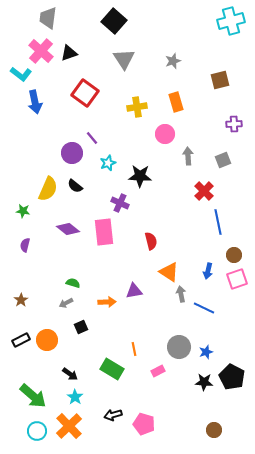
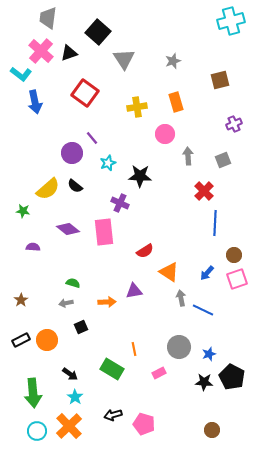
black square at (114, 21): moved 16 px left, 11 px down
purple cross at (234, 124): rotated 21 degrees counterclockwise
yellow semicircle at (48, 189): rotated 25 degrees clockwise
blue line at (218, 222): moved 3 px left, 1 px down; rotated 15 degrees clockwise
red semicircle at (151, 241): moved 6 px left, 10 px down; rotated 72 degrees clockwise
purple semicircle at (25, 245): moved 8 px right, 2 px down; rotated 80 degrees clockwise
blue arrow at (208, 271): moved 1 px left, 2 px down; rotated 28 degrees clockwise
gray arrow at (181, 294): moved 4 px down
gray arrow at (66, 303): rotated 16 degrees clockwise
blue line at (204, 308): moved 1 px left, 2 px down
blue star at (206, 352): moved 3 px right, 2 px down
pink rectangle at (158, 371): moved 1 px right, 2 px down
green arrow at (33, 396): moved 3 px up; rotated 44 degrees clockwise
brown circle at (214, 430): moved 2 px left
